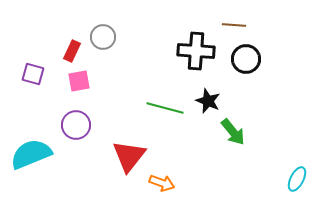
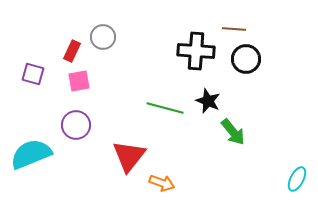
brown line: moved 4 px down
